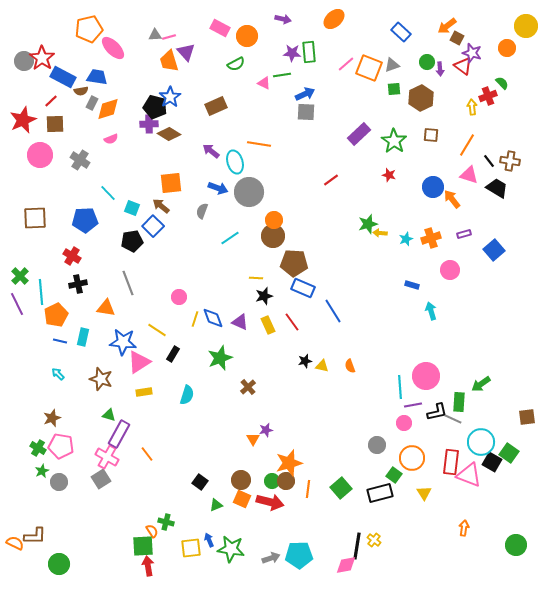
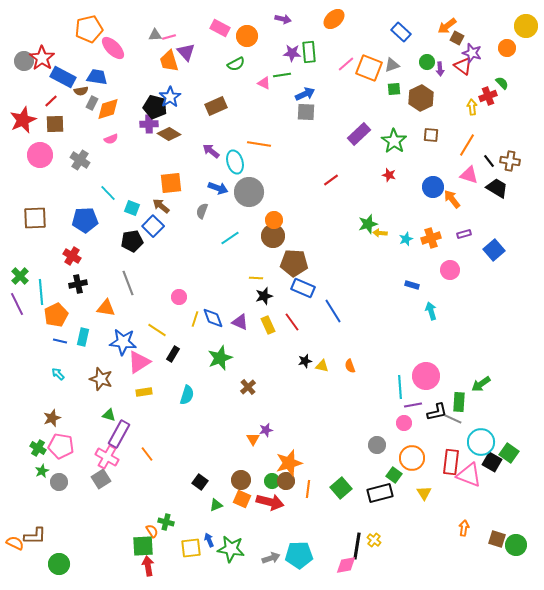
brown square at (527, 417): moved 30 px left, 122 px down; rotated 24 degrees clockwise
